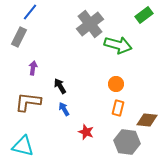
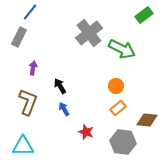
gray cross: moved 1 px left, 9 px down
green arrow: moved 4 px right, 4 px down; rotated 12 degrees clockwise
orange circle: moved 2 px down
brown L-shape: rotated 104 degrees clockwise
orange rectangle: rotated 35 degrees clockwise
gray hexagon: moved 4 px left
cyan triangle: rotated 15 degrees counterclockwise
